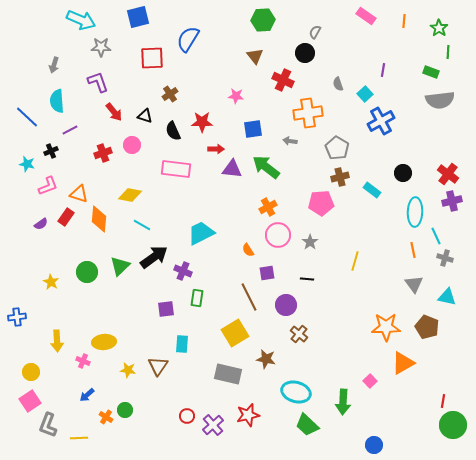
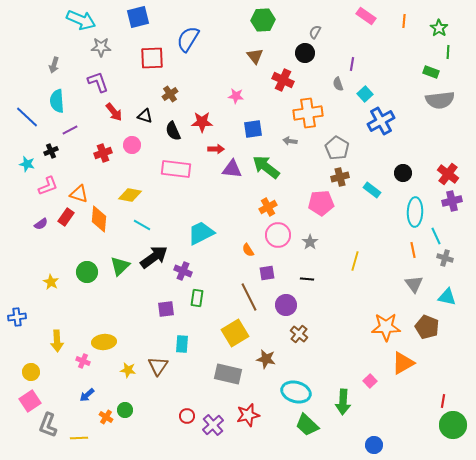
purple line at (383, 70): moved 31 px left, 6 px up
